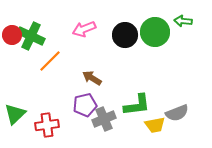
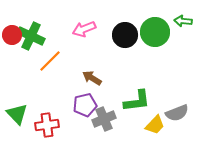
green L-shape: moved 4 px up
green triangle: moved 2 px right; rotated 30 degrees counterclockwise
yellow trapezoid: rotated 35 degrees counterclockwise
